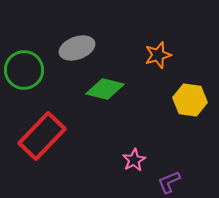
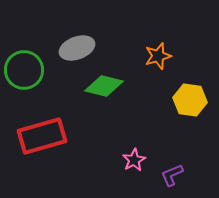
orange star: moved 1 px down
green diamond: moved 1 px left, 3 px up
red rectangle: rotated 30 degrees clockwise
purple L-shape: moved 3 px right, 7 px up
